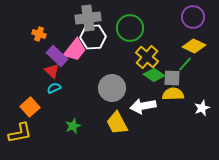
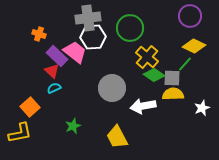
purple circle: moved 3 px left, 1 px up
pink trapezoid: moved 2 px down; rotated 90 degrees counterclockwise
yellow trapezoid: moved 14 px down
